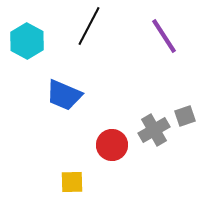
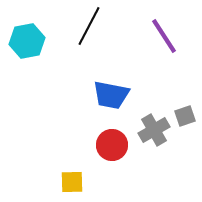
cyan hexagon: rotated 20 degrees clockwise
blue trapezoid: moved 47 px right; rotated 12 degrees counterclockwise
